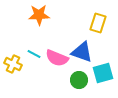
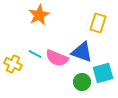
orange star: rotated 25 degrees counterclockwise
cyan line: moved 1 px right
green circle: moved 3 px right, 2 px down
